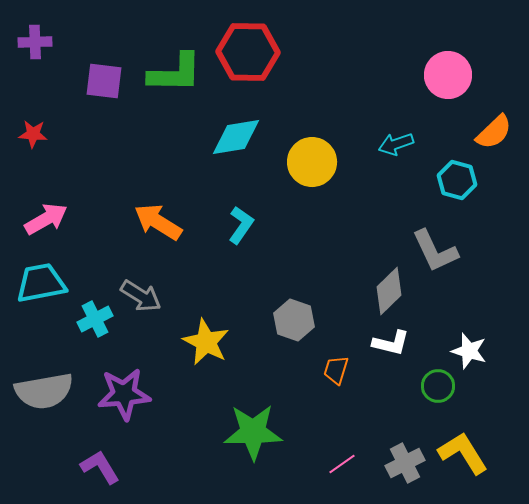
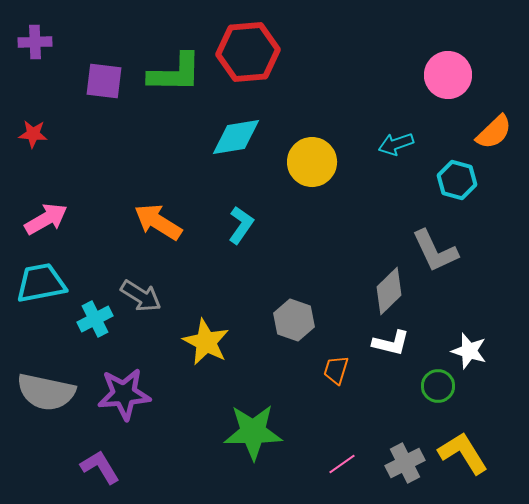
red hexagon: rotated 6 degrees counterclockwise
gray semicircle: moved 2 px right, 1 px down; rotated 22 degrees clockwise
